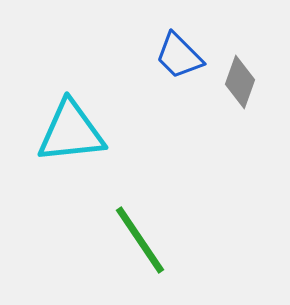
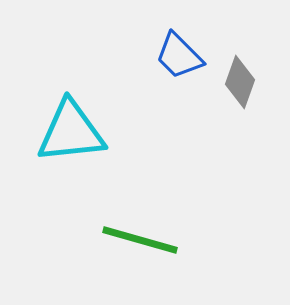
green line: rotated 40 degrees counterclockwise
